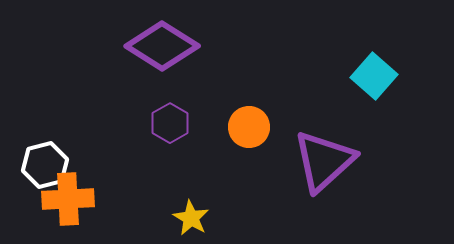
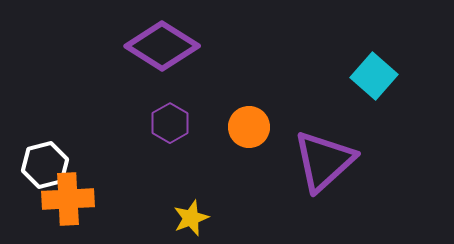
yellow star: rotated 21 degrees clockwise
